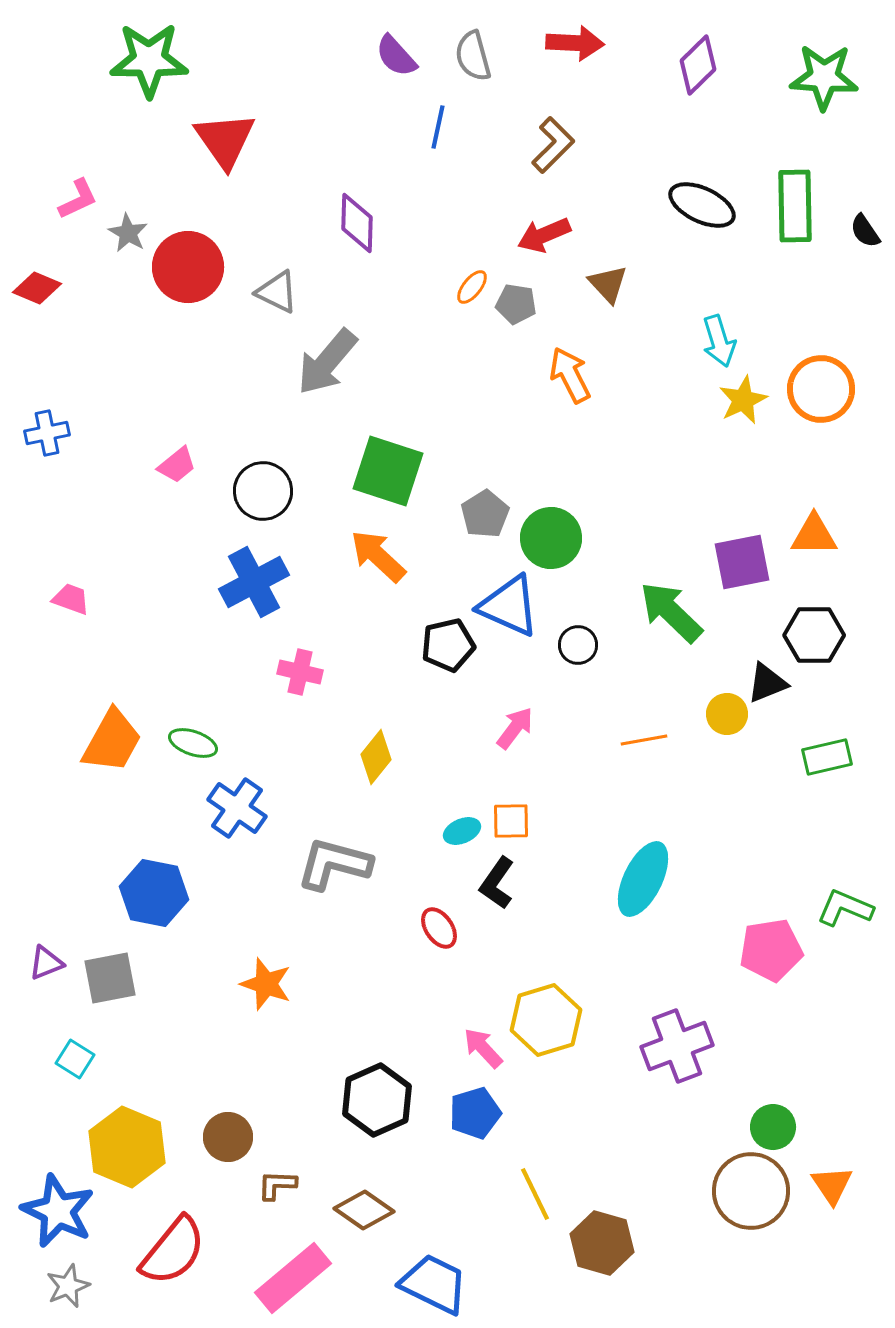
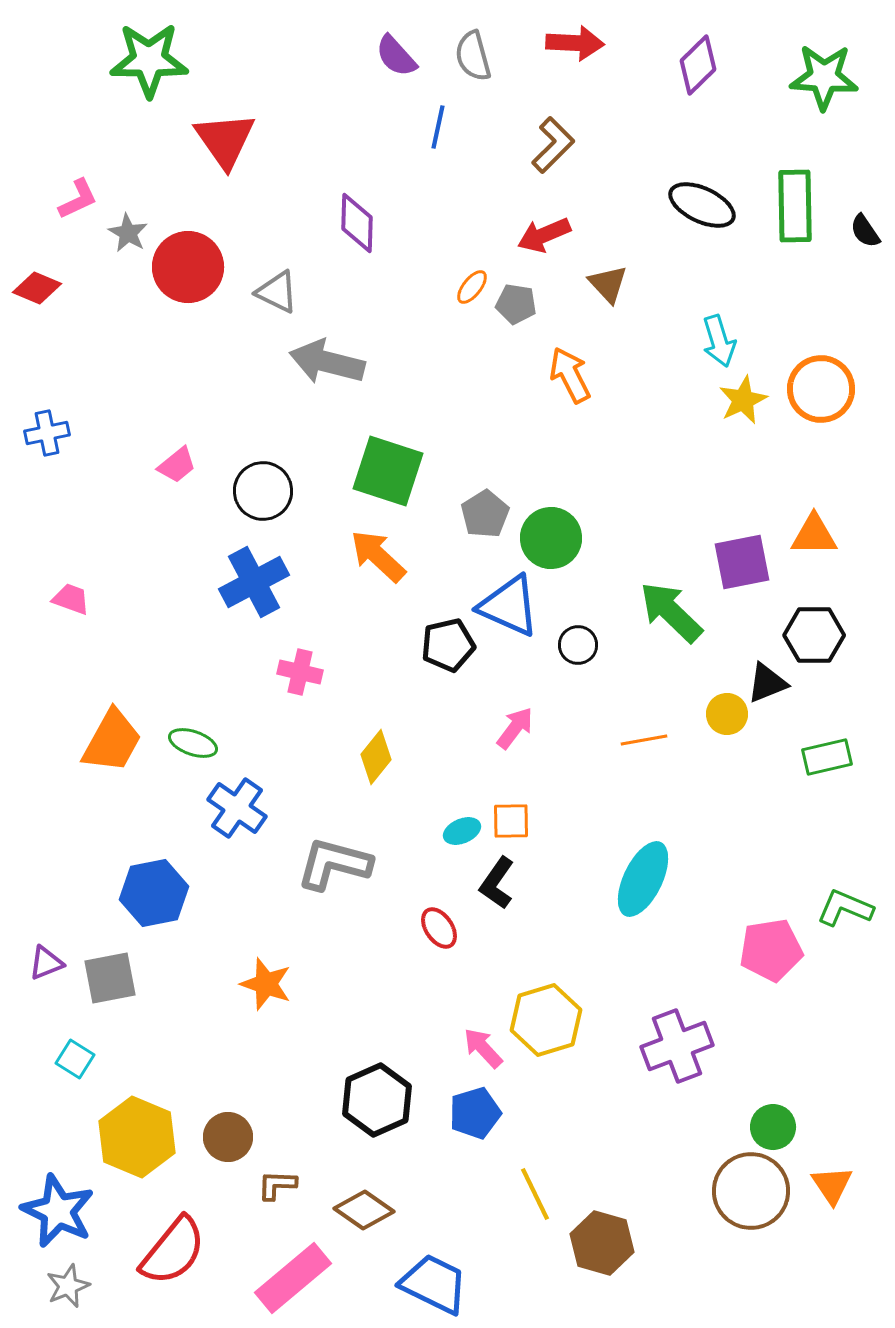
gray arrow at (327, 362): rotated 64 degrees clockwise
blue hexagon at (154, 893): rotated 22 degrees counterclockwise
yellow hexagon at (127, 1147): moved 10 px right, 10 px up
